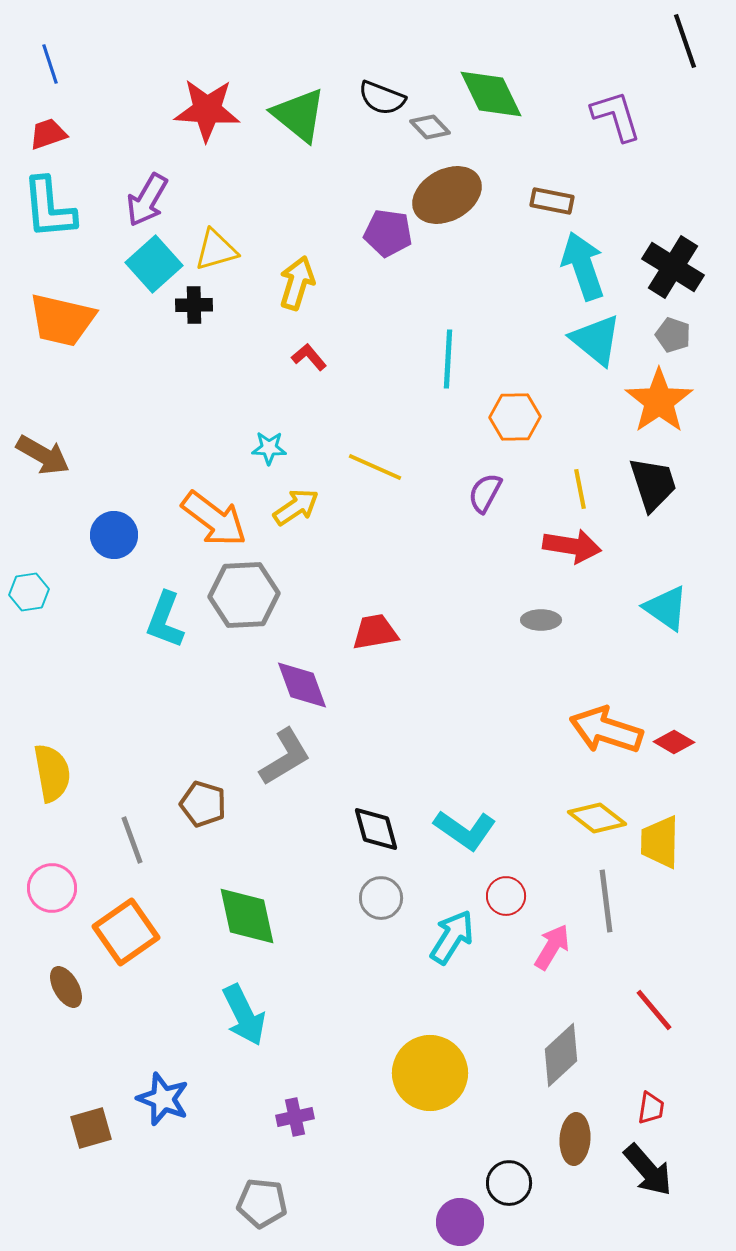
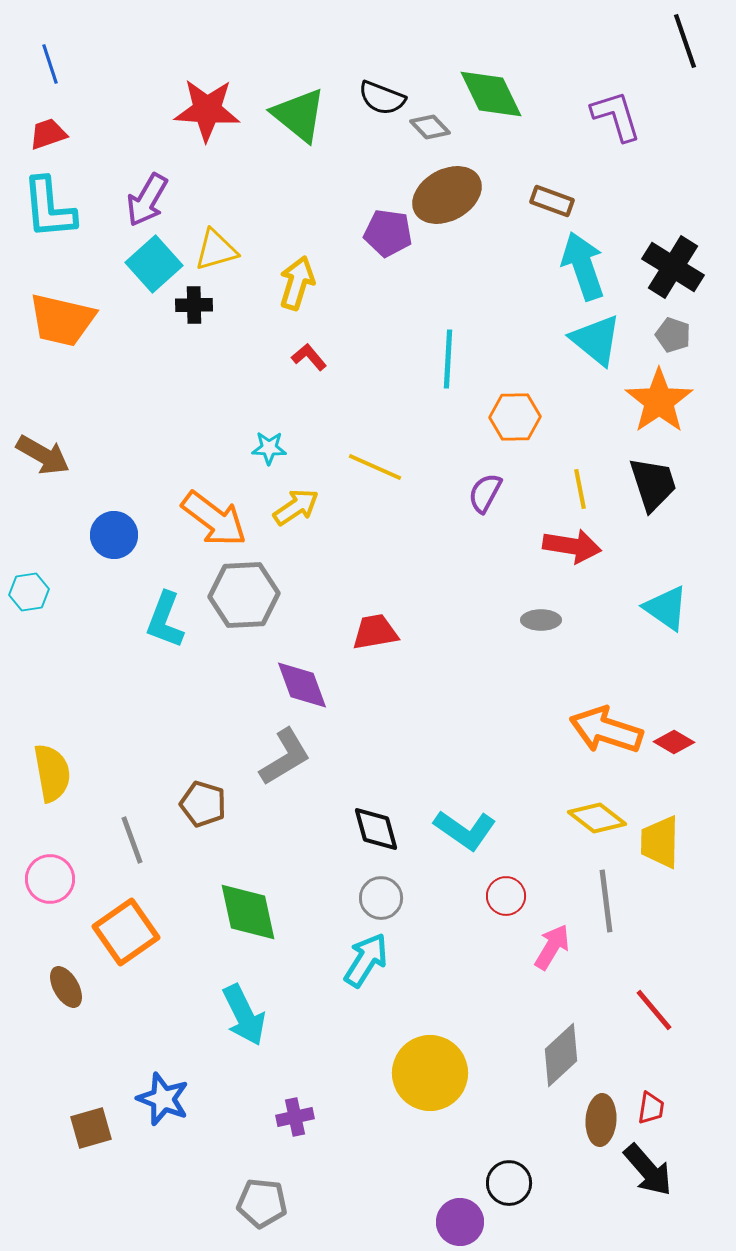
brown rectangle at (552, 201): rotated 9 degrees clockwise
pink circle at (52, 888): moved 2 px left, 9 px up
green diamond at (247, 916): moved 1 px right, 4 px up
cyan arrow at (452, 937): moved 86 px left, 23 px down
brown ellipse at (575, 1139): moved 26 px right, 19 px up
